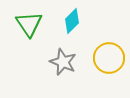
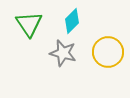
yellow circle: moved 1 px left, 6 px up
gray star: moved 9 px up; rotated 8 degrees counterclockwise
